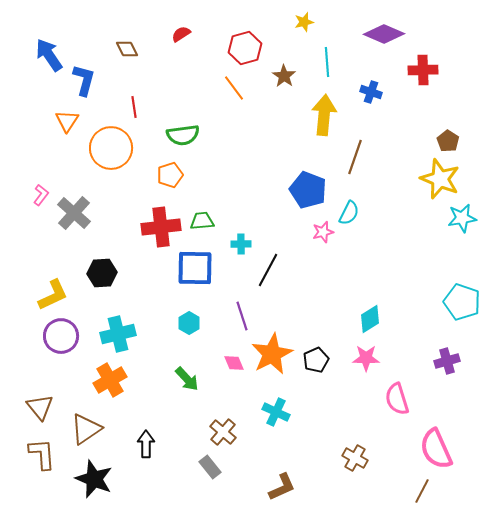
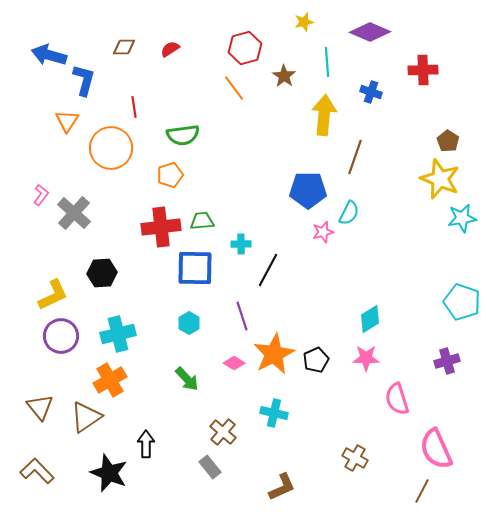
red semicircle at (181, 34): moved 11 px left, 15 px down
purple diamond at (384, 34): moved 14 px left, 2 px up
brown diamond at (127, 49): moved 3 px left, 2 px up; rotated 65 degrees counterclockwise
blue arrow at (49, 55): rotated 40 degrees counterclockwise
blue pentagon at (308, 190): rotated 21 degrees counterclockwise
orange star at (272, 354): moved 2 px right
pink diamond at (234, 363): rotated 35 degrees counterclockwise
cyan cross at (276, 412): moved 2 px left, 1 px down; rotated 12 degrees counterclockwise
brown triangle at (86, 429): moved 12 px up
brown L-shape at (42, 454): moved 5 px left, 17 px down; rotated 40 degrees counterclockwise
black star at (94, 479): moved 15 px right, 6 px up
